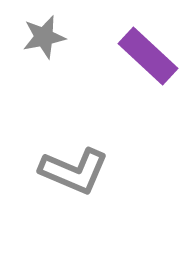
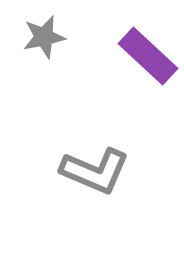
gray L-shape: moved 21 px right
